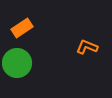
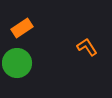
orange L-shape: rotated 35 degrees clockwise
